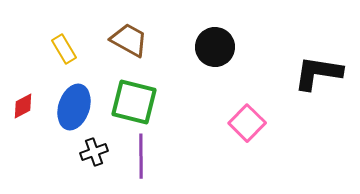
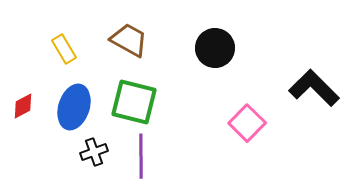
black circle: moved 1 px down
black L-shape: moved 4 px left, 15 px down; rotated 36 degrees clockwise
